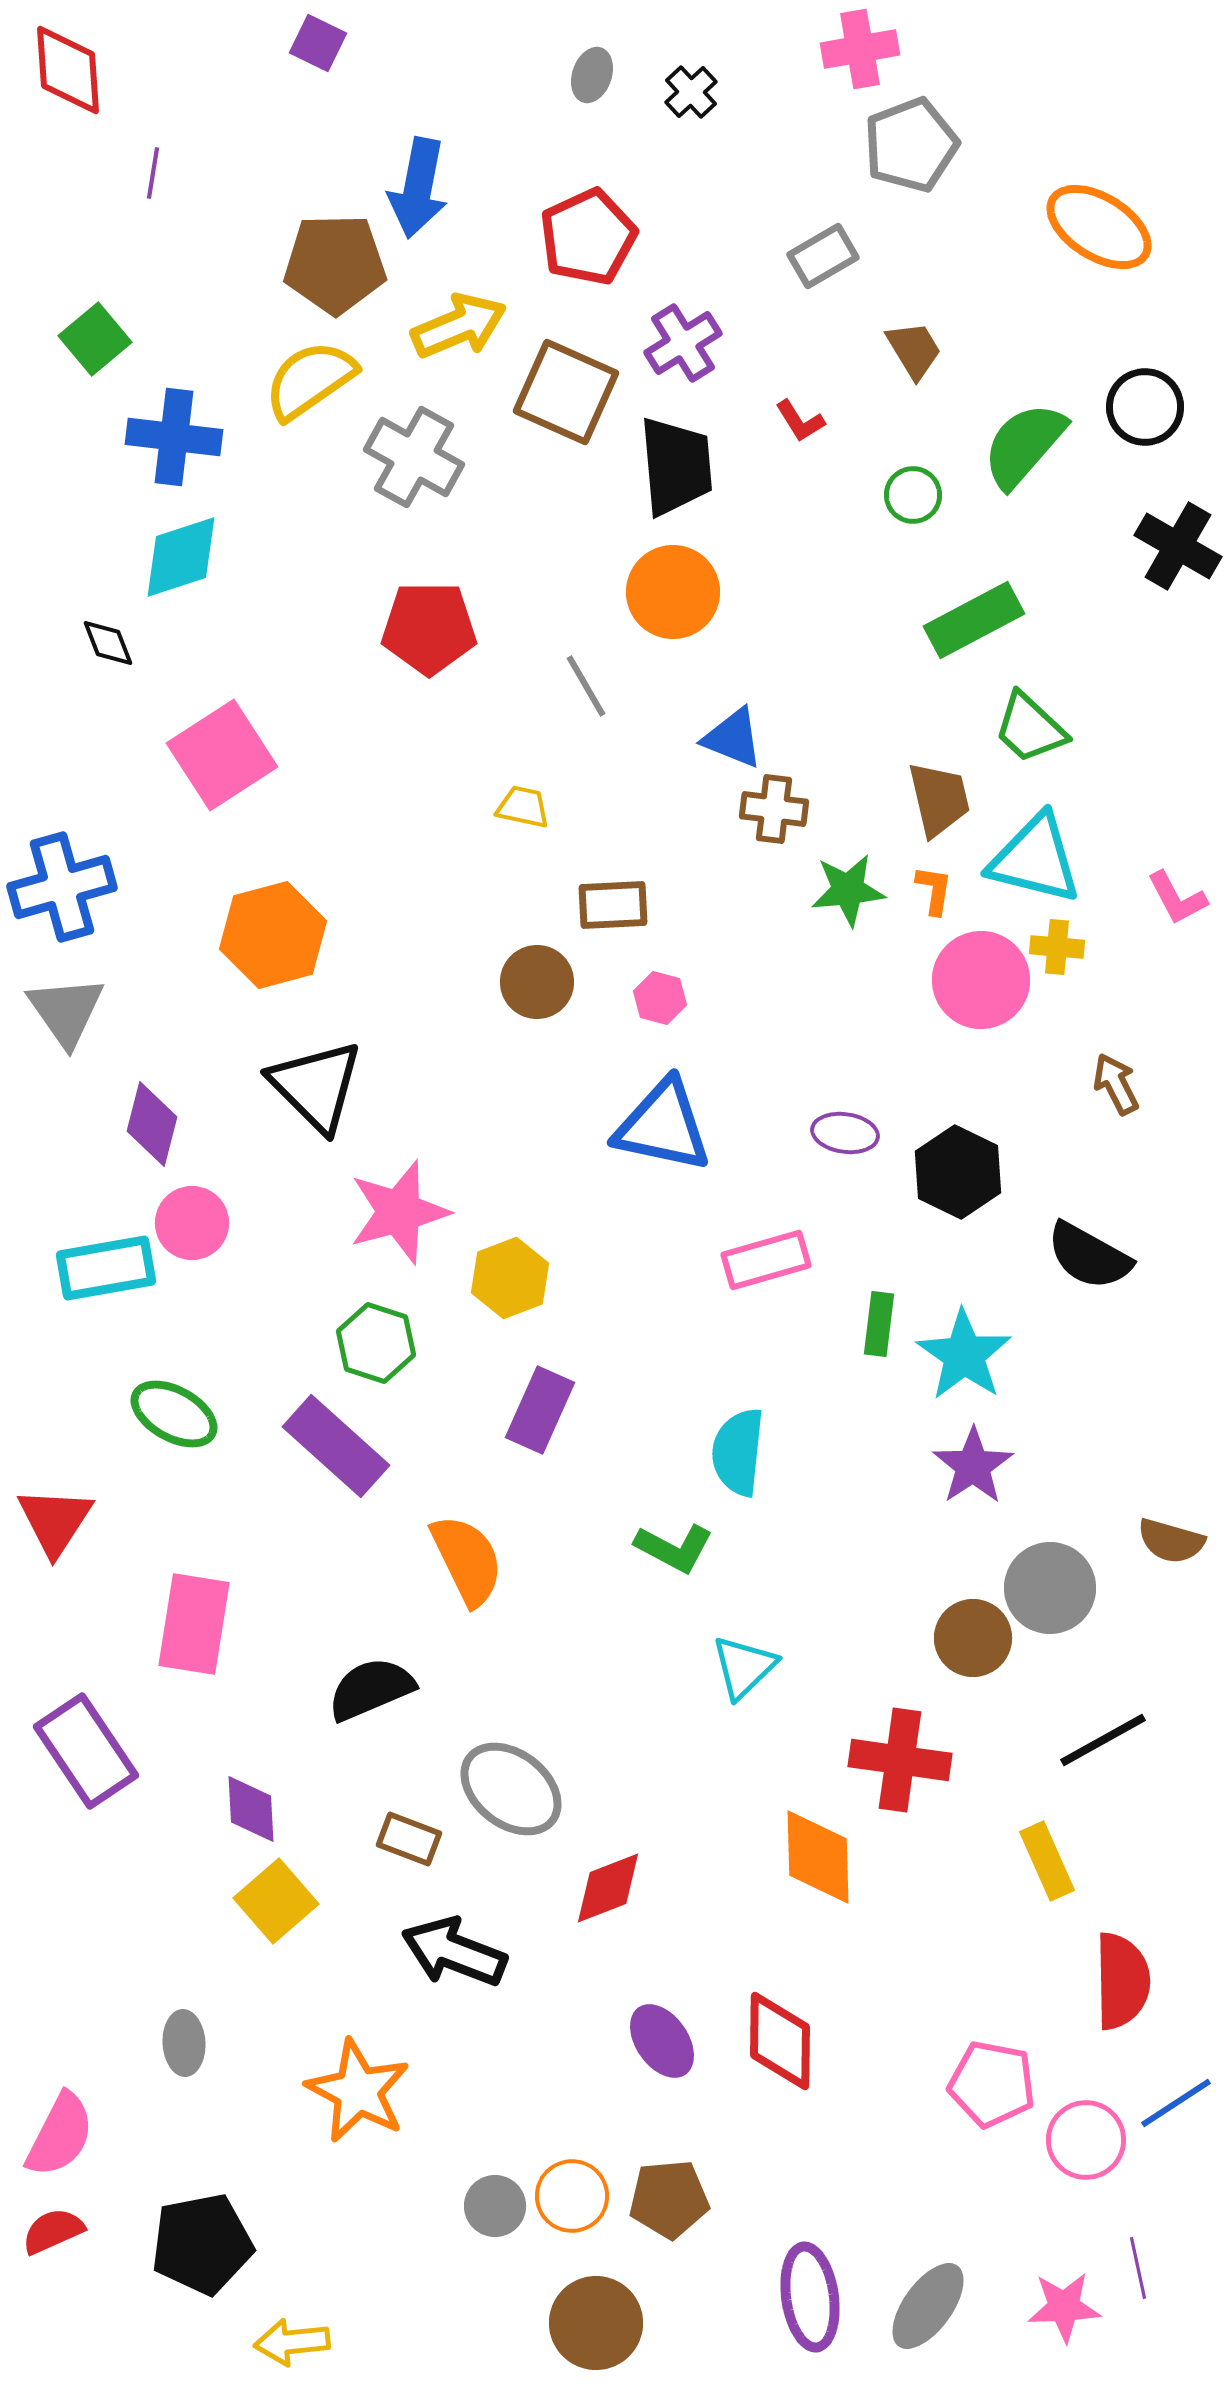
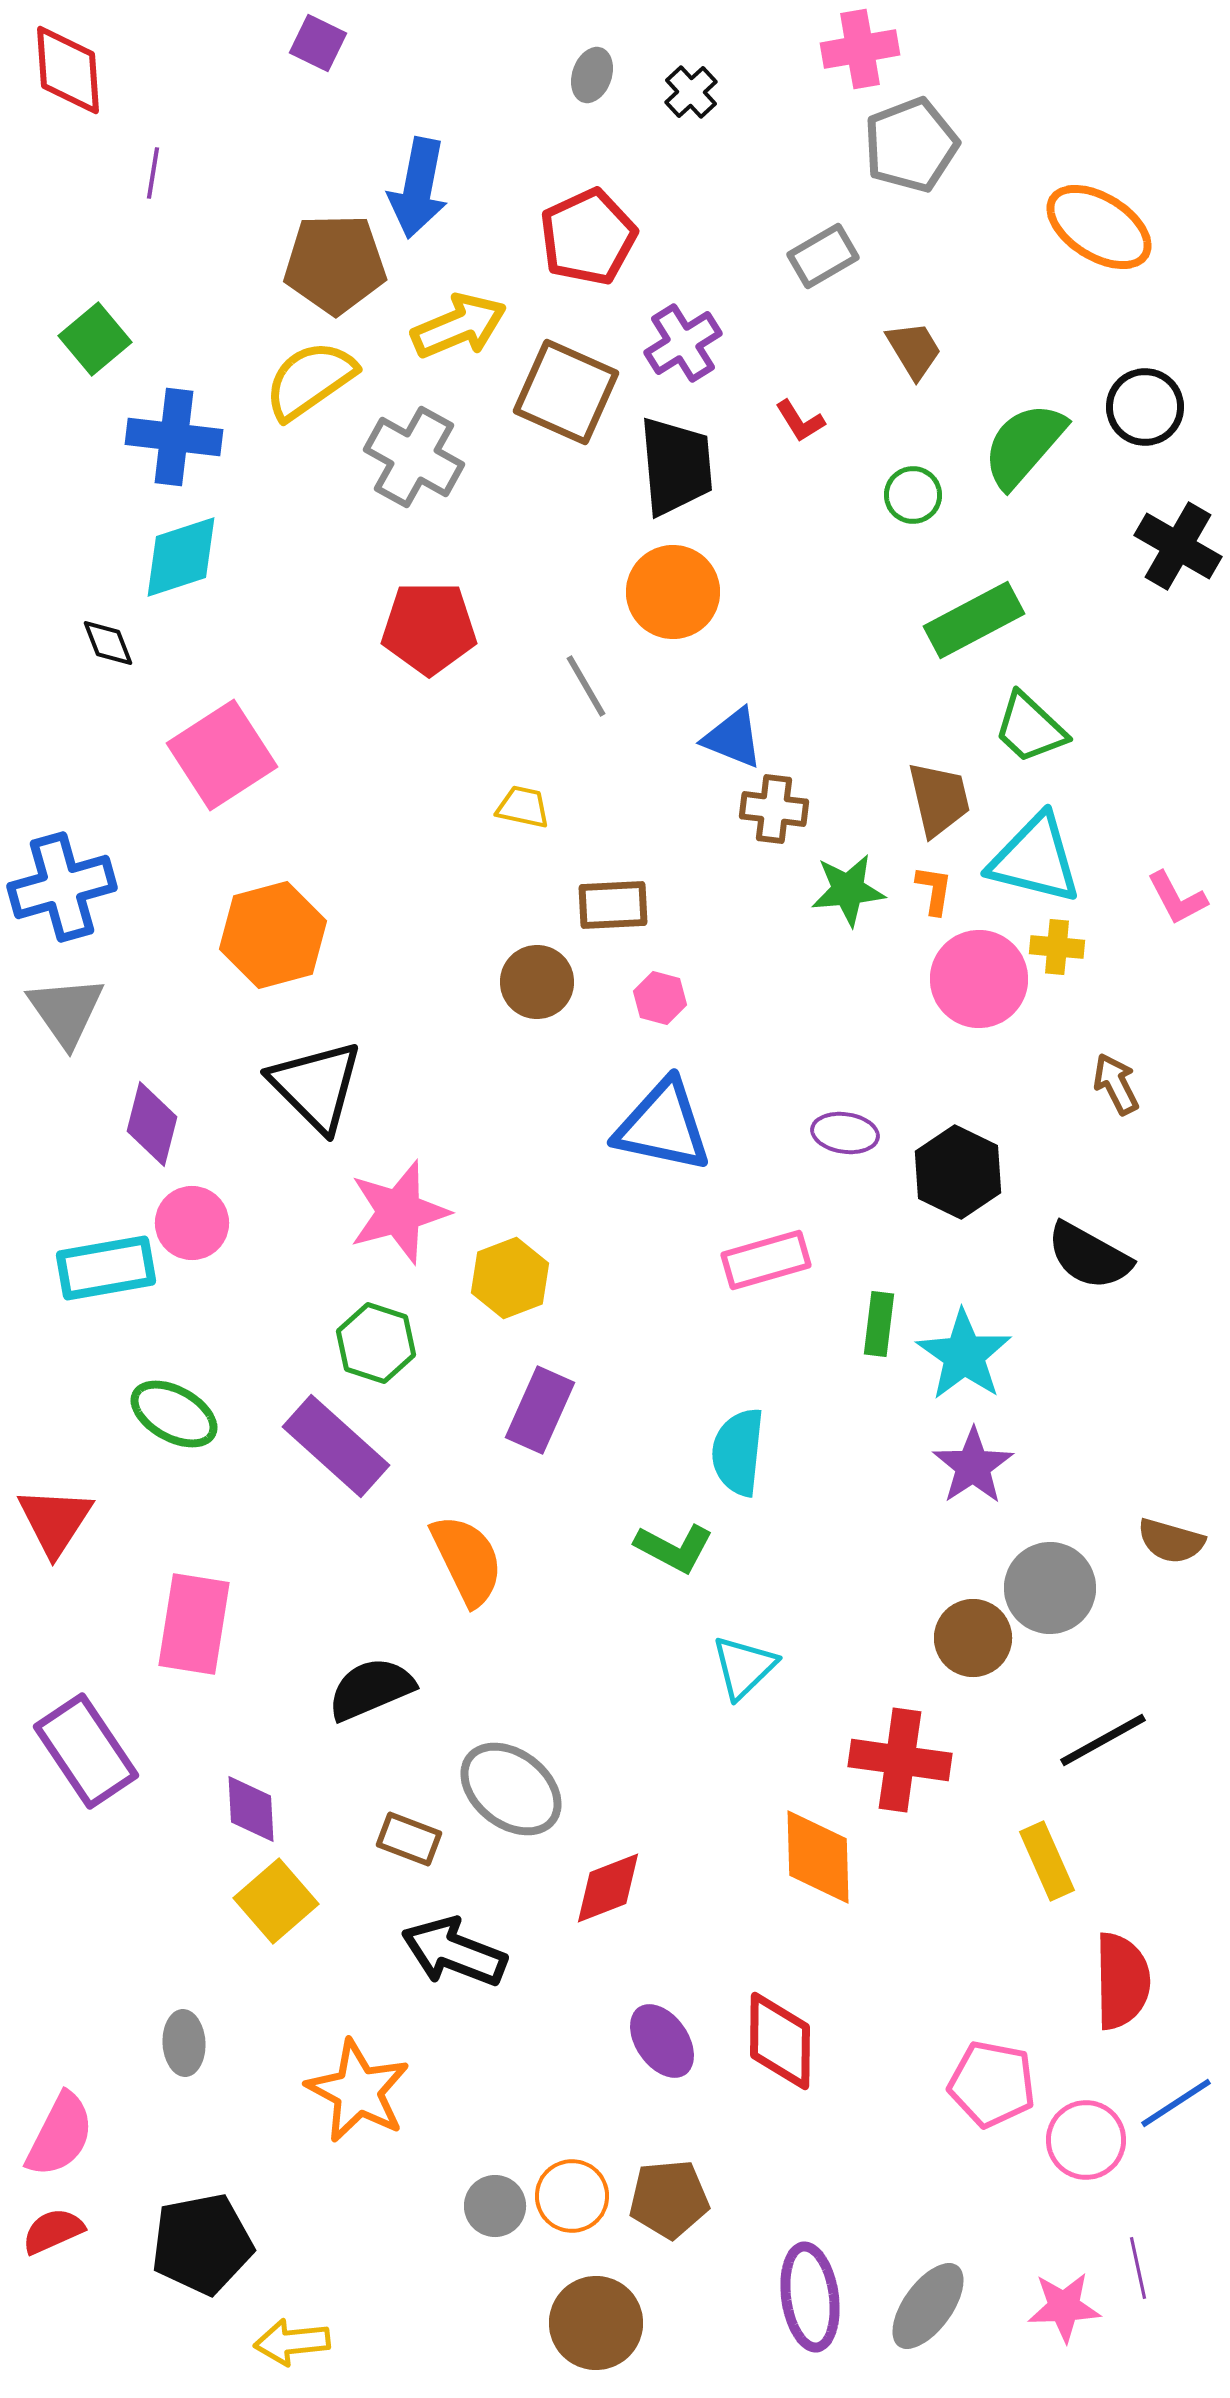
pink circle at (981, 980): moved 2 px left, 1 px up
